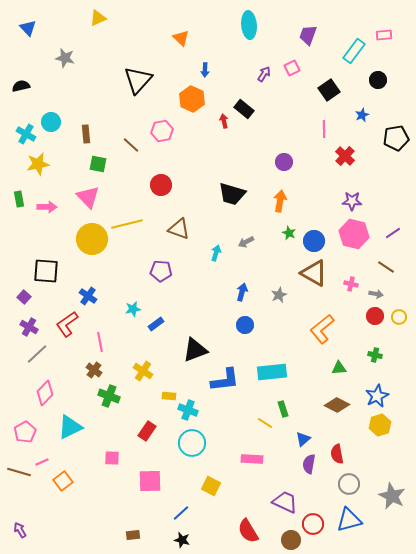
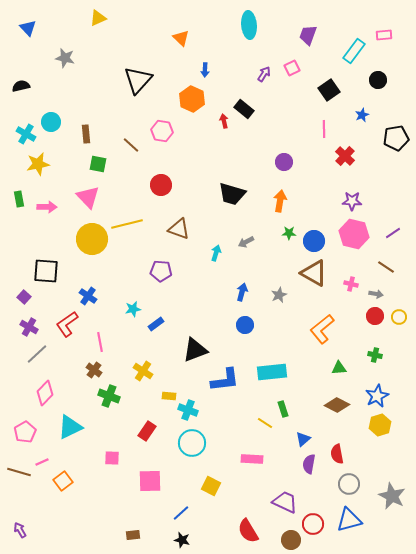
pink hexagon at (162, 131): rotated 20 degrees clockwise
green star at (289, 233): rotated 24 degrees counterclockwise
